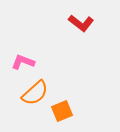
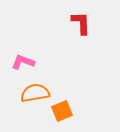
red L-shape: rotated 130 degrees counterclockwise
orange semicircle: rotated 148 degrees counterclockwise
